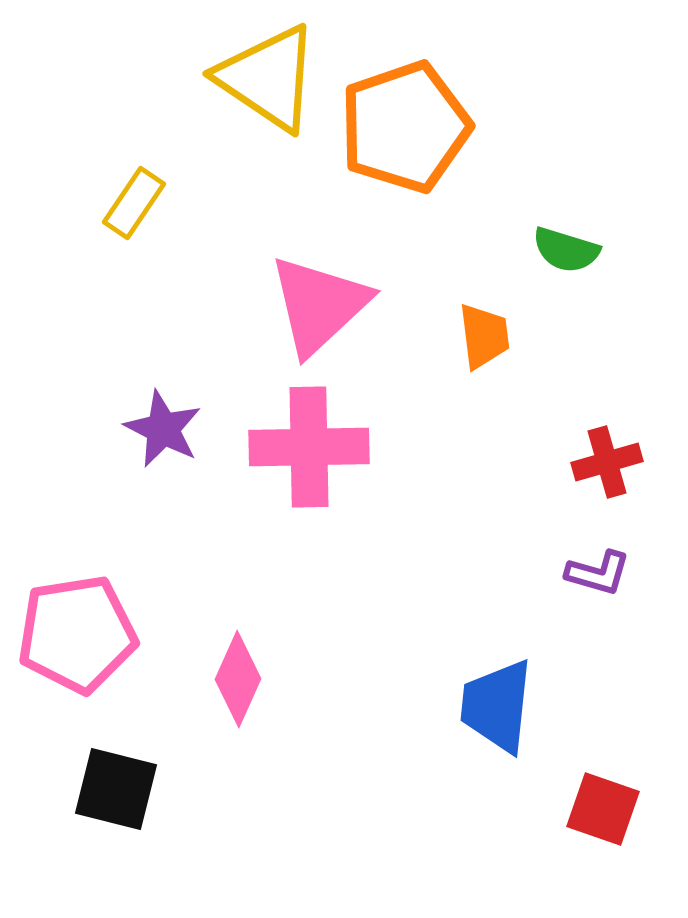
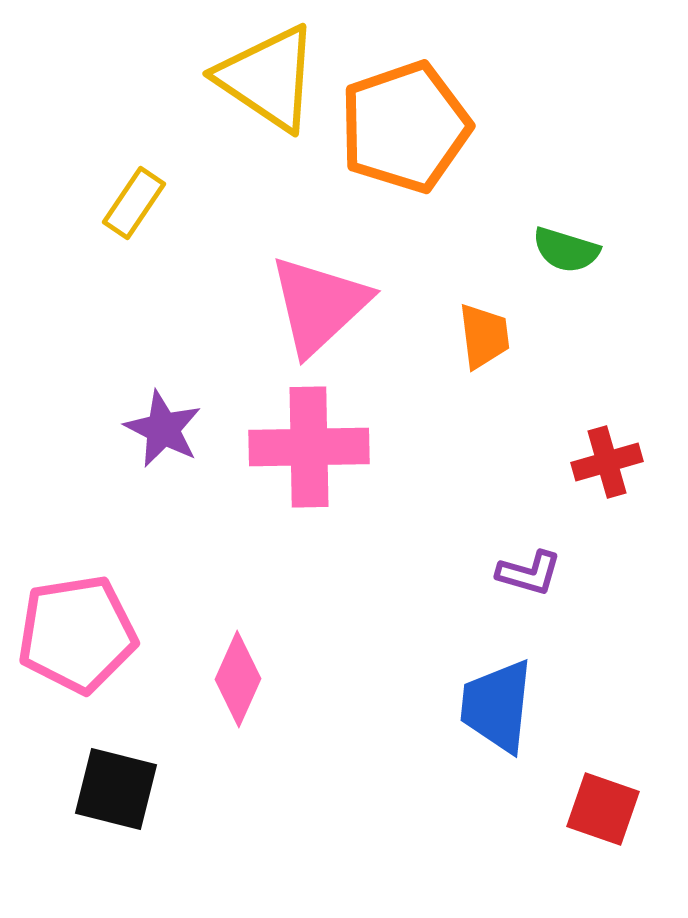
purple L-shape: moved 69 px left
